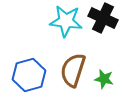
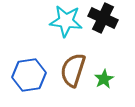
blue hexagon: rotated 8 degrees clockwise
green star: rotated 30 degrees clockwise
